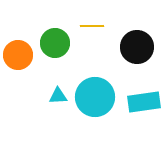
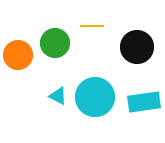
cyan triangle: rotated 30 degrees clockwise
